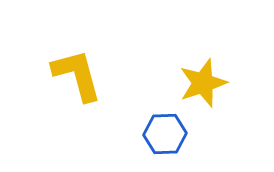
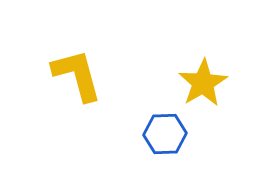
yellow star: rotated 12 degrees counterclockwise
